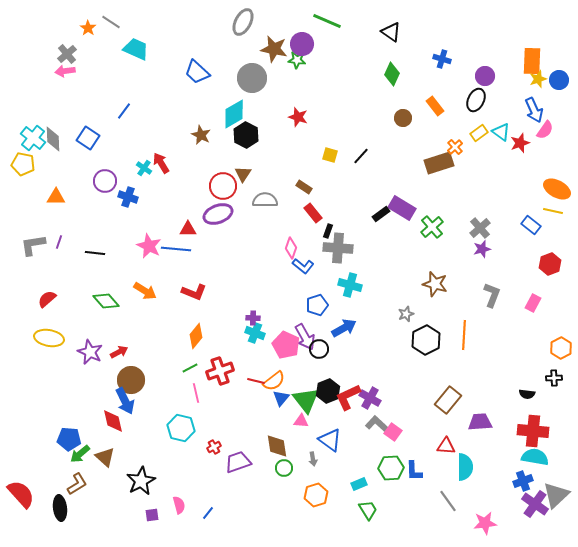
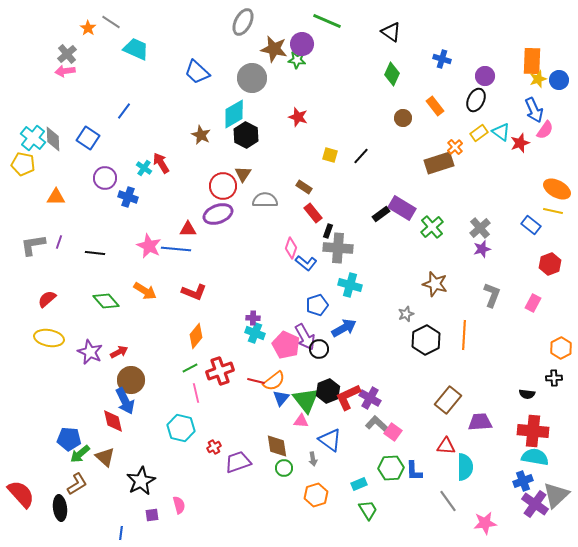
purple circle at (105, 181): moved 3 px up
blue L-shape at (303, 266): moved 3 px right, 3 px up
blue line at (208, 513): moved 87 px left, 20 px down; rotated 32 degrees counterclockwise
